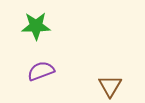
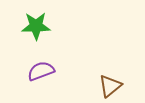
brown triangle: rotated 20 degrees clockwise
